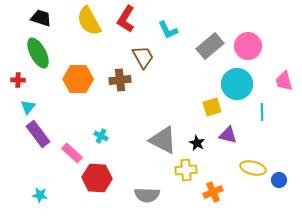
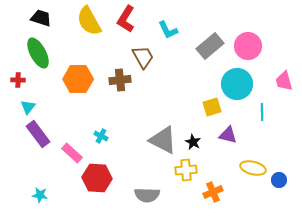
black star: moved 4 px left, 1 px up
